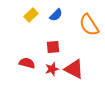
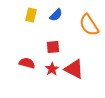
yellow rectangle: rotated 32 degrees counterclockwise
red star: rotated 16 degrees counterclockwise
